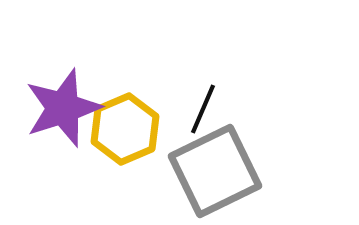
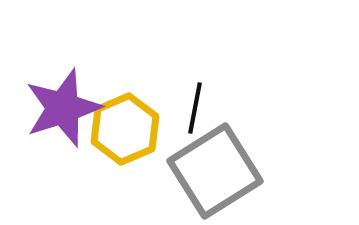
black line: moved 8 px left, 1 px up; rotated 12 degrees counterclockwise
gray square: rotated 6 degrees counterclockwise
